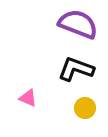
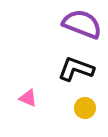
purple semicircle: moved 4 px right
